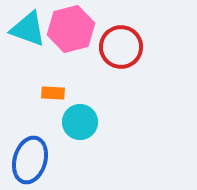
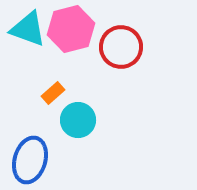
orange rectangle: rotated 45 degrees counterclockwise
cyan circle: moved 2 px left, 2 px up
